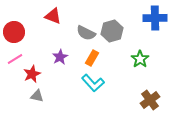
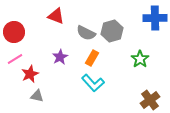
red triangle: moved 3 px right
red star: moved 2 px left
